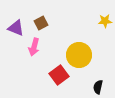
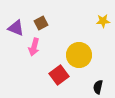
yellow star: moved 2 px left
